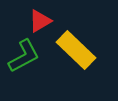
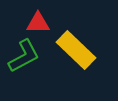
red triangle: moved 2 px left, 2 px down; rotated 30 degrees clockwise
